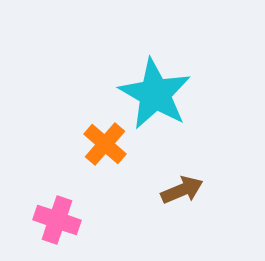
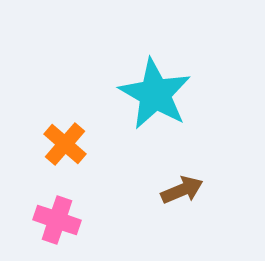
orange cross: moved 40 px left
